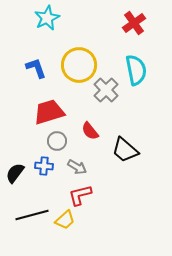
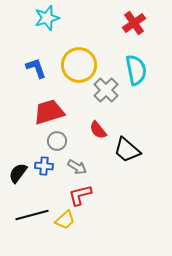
cyan star: rotated 10 degrees clockwise
red semicircle: moved 8 px right, 1 px up
black trapezoid: moved 2 px right
black semicircle: moved 3 px right
